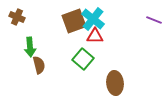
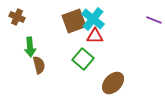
brown ellipse: moved 2 px left; rotated 50 degrees clockwise
